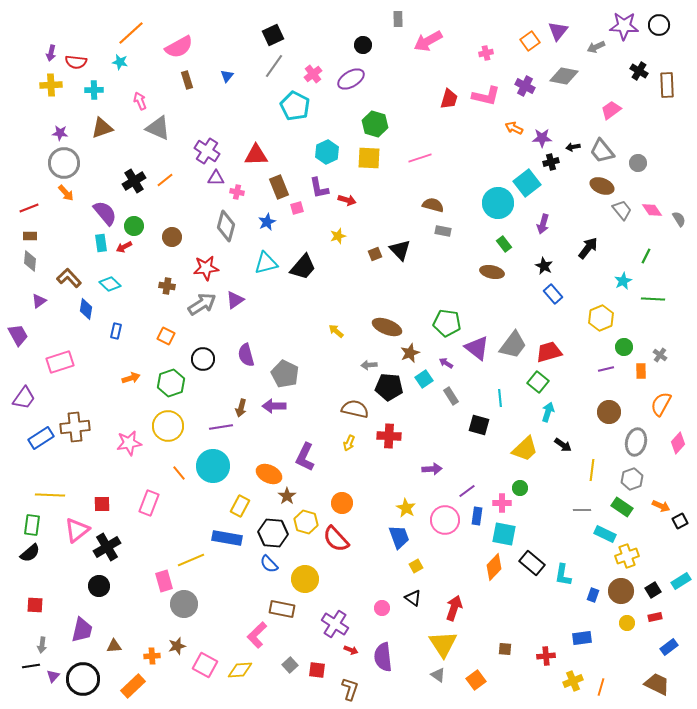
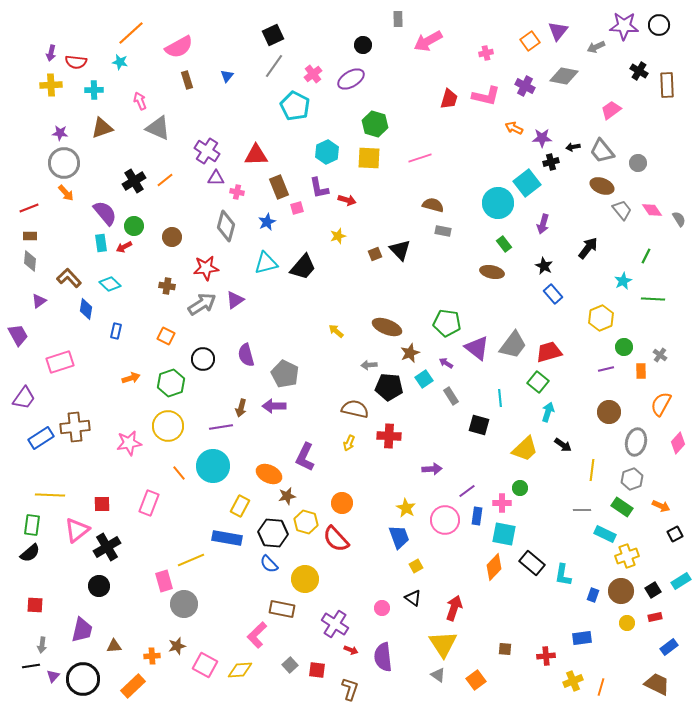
brown star at (287, 496): rotated 24 degrees clockwise
black square at (680, 521): moved 5 px left, 13 px down
